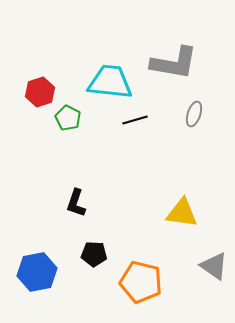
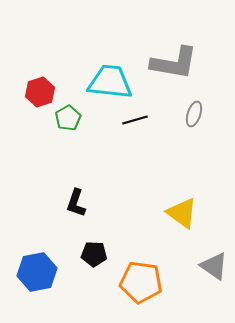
green pentagon: rotated 15 degrees clockwise
yellow triangle: rotated 28 degrees clockwise
orange pentagon: rotated 6 degrees counterclockwise
